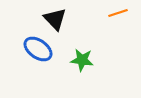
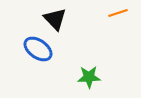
green star: moved 7 px right, 17 px down; rotated 10 degrees counterclockwise
